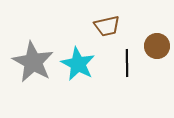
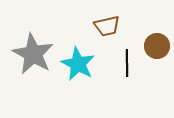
gray star: moved 8 px up
